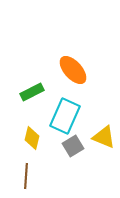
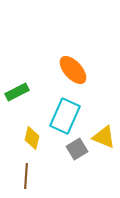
green rectangle: moved 15 px left
gray square: moved 4 px right, 3 px down
